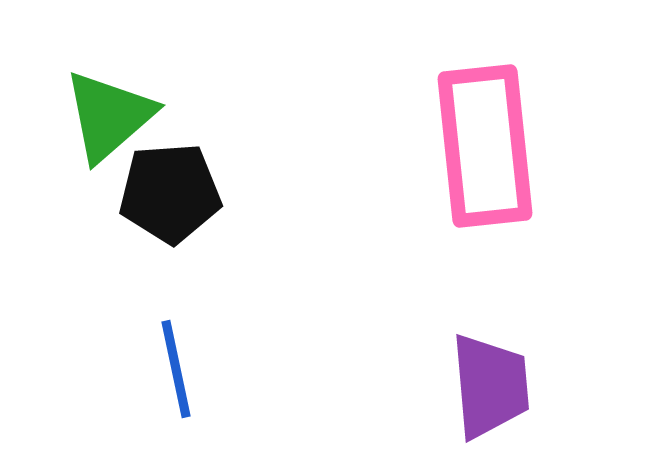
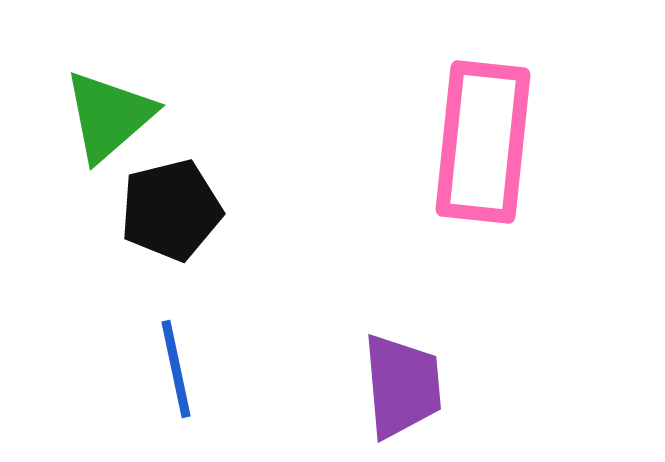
pink rectangle: moved 2 px left, 4 px up; rotated 12 degrees clockwise
black pentagon: moved 1 px right, 17 px down; rotated 10 degrees counterclockwise
purple trapezoid: moved 88 px left
